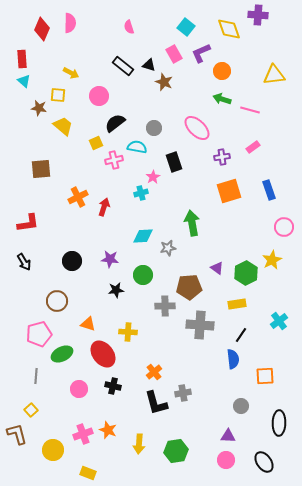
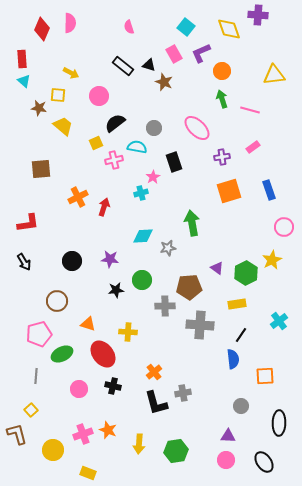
green arrow at (222, 99): rotated 54 degrees clockwise
green circle at (143, 275): moved 1 px left, 5 px down
